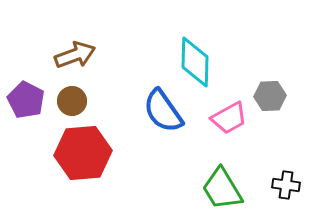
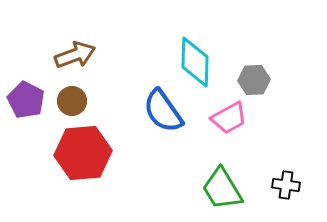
gray hexagon: moved 16 px left, 16 px up
